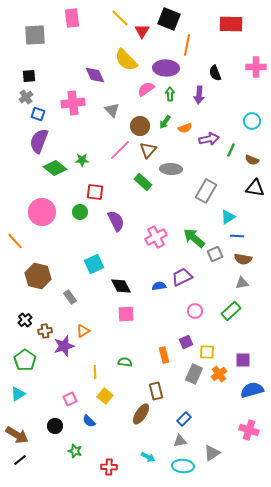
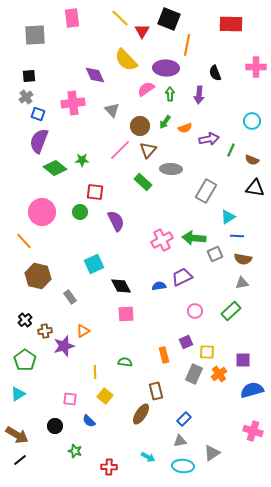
pink cross at (156, 237): moved 6 px right, 3 px down
green arrow at (194, 238): rotated 35 degrees counterclockwise
orange line at (15, 241): moved 9 px right
pink square at (70, 399): rotated 32 degrees clockwise
pink cross at (249, 430): moved 4 px right, 1 px down
